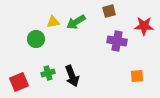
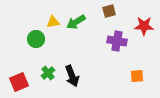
green cross: rotated 24 degrees counterclockwise
